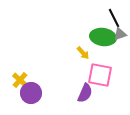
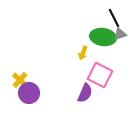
yellow arrow: rotated 64 degrees clockwise
pink square: rotated 15 degrees clockwise
purple circle: moved 2 px left
